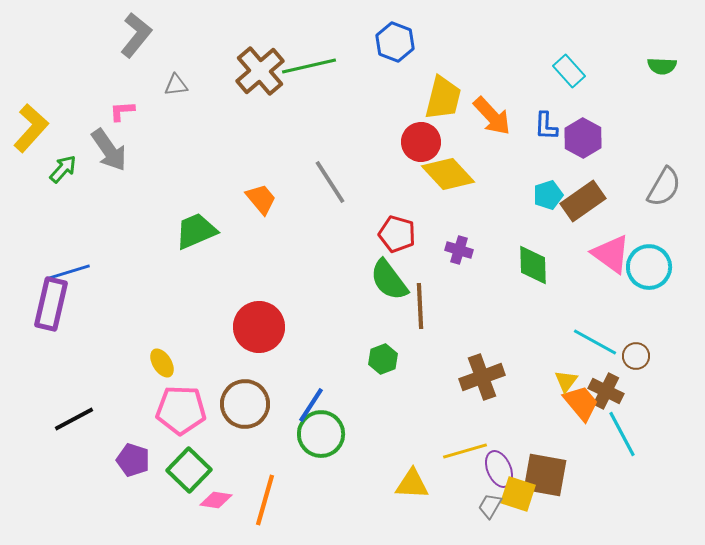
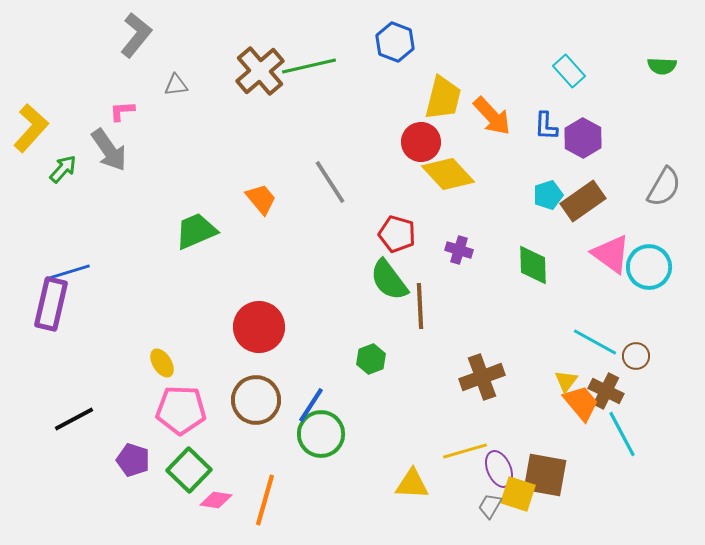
green hexagon at (383, 359): moved 12 px left
brown circle at (245, 404): moved 11 px right, 4 px up
